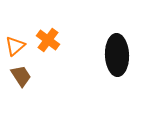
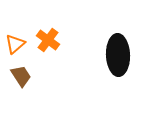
orange triangle: moved 2 px up
black ellipse: moved 1 px right
